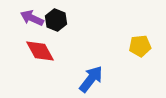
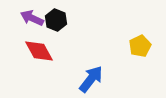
yellow pentagon: rotated 20 degrees counterclockwise
red diamond: moved 1 px left
